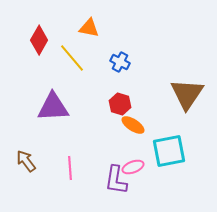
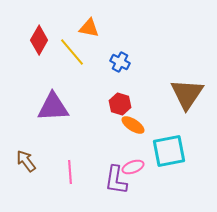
yellow line: moved 6 px up
pink line: moved 4 px down
